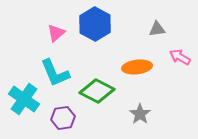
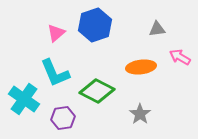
blue hexagon: moved 1 px down; rotated 12 degrees clockwise
orange ellipse: moved 4 px right
